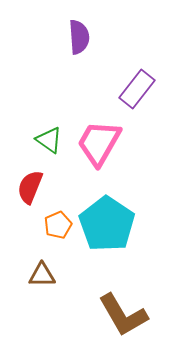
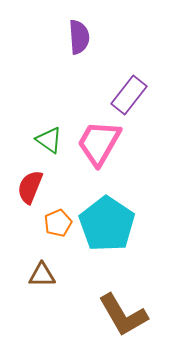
purple rectangle: moved 8 px left, 6 px down
orange pentagon: moved 2 px up
